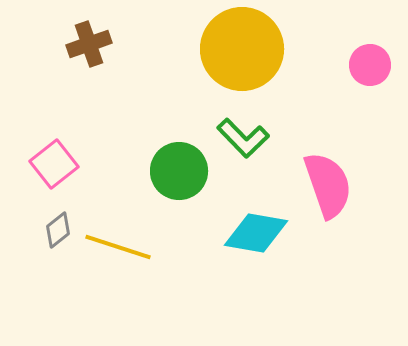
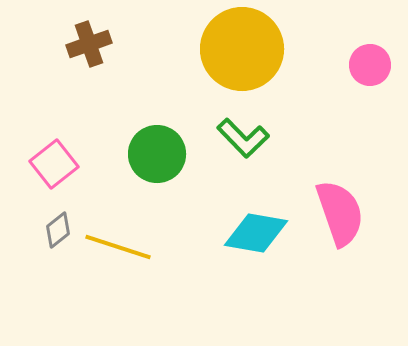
green circle: moved 22 px left, 17 px up
pink semicircle: moved 12 px right, 28 px down
